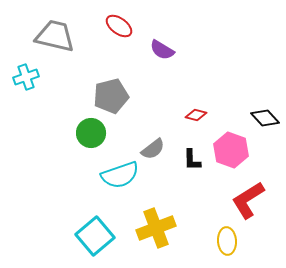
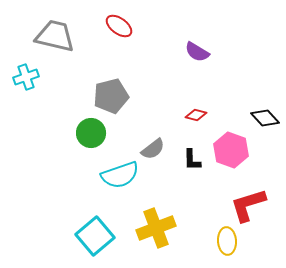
purple semicircle: moved 35 px right, 2 px down
red L-shape: moved 5 px down; rotated 15 degrees clockwise
